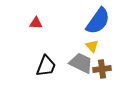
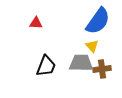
gray trapezoid: rotated 25 degrees counterclockwise
